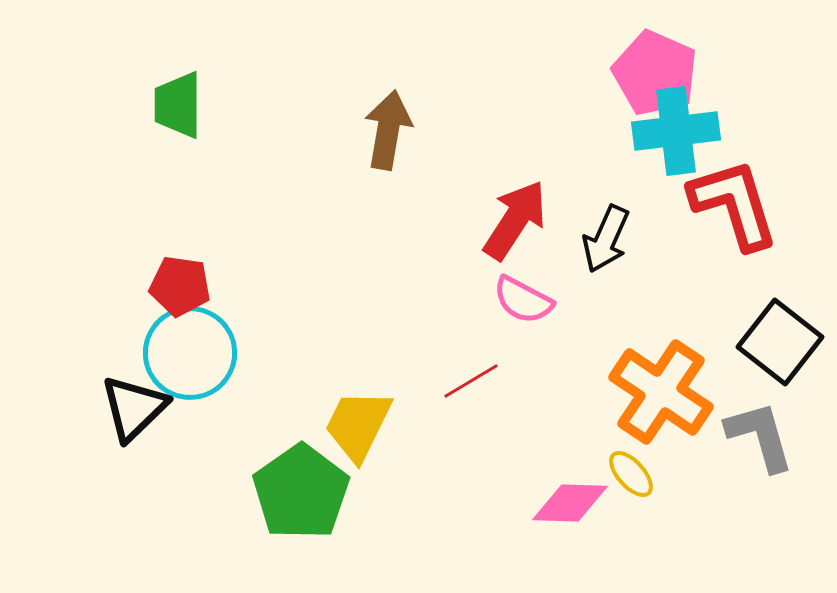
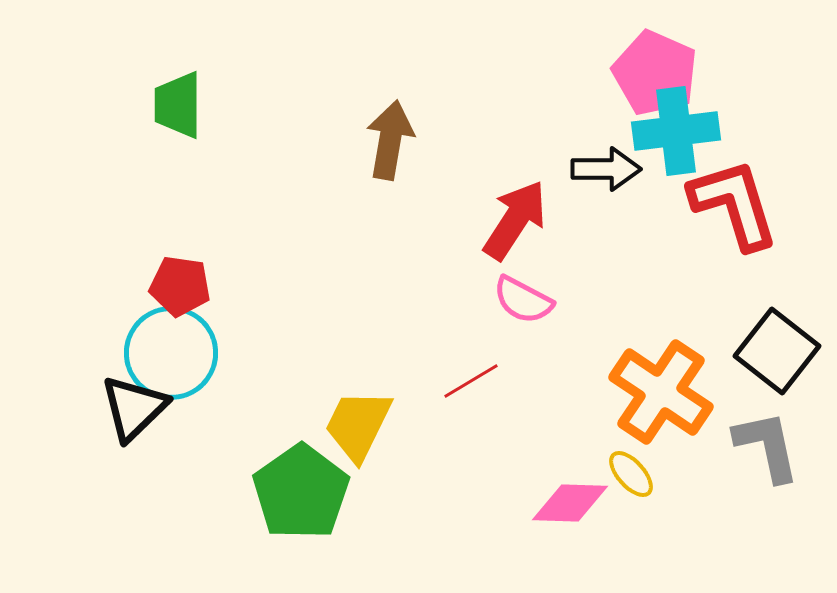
brown arrow: moved 2 px right, 10 px down
black arrow: moved 70 px up; rotated 114 degrees counterclockwise
black square: moved 3 px left, 9 px down
cyan circle: moved 19 px left
gray L-shape: moved 7 px right, 10 px down; rotated 4 degrees clockwise
